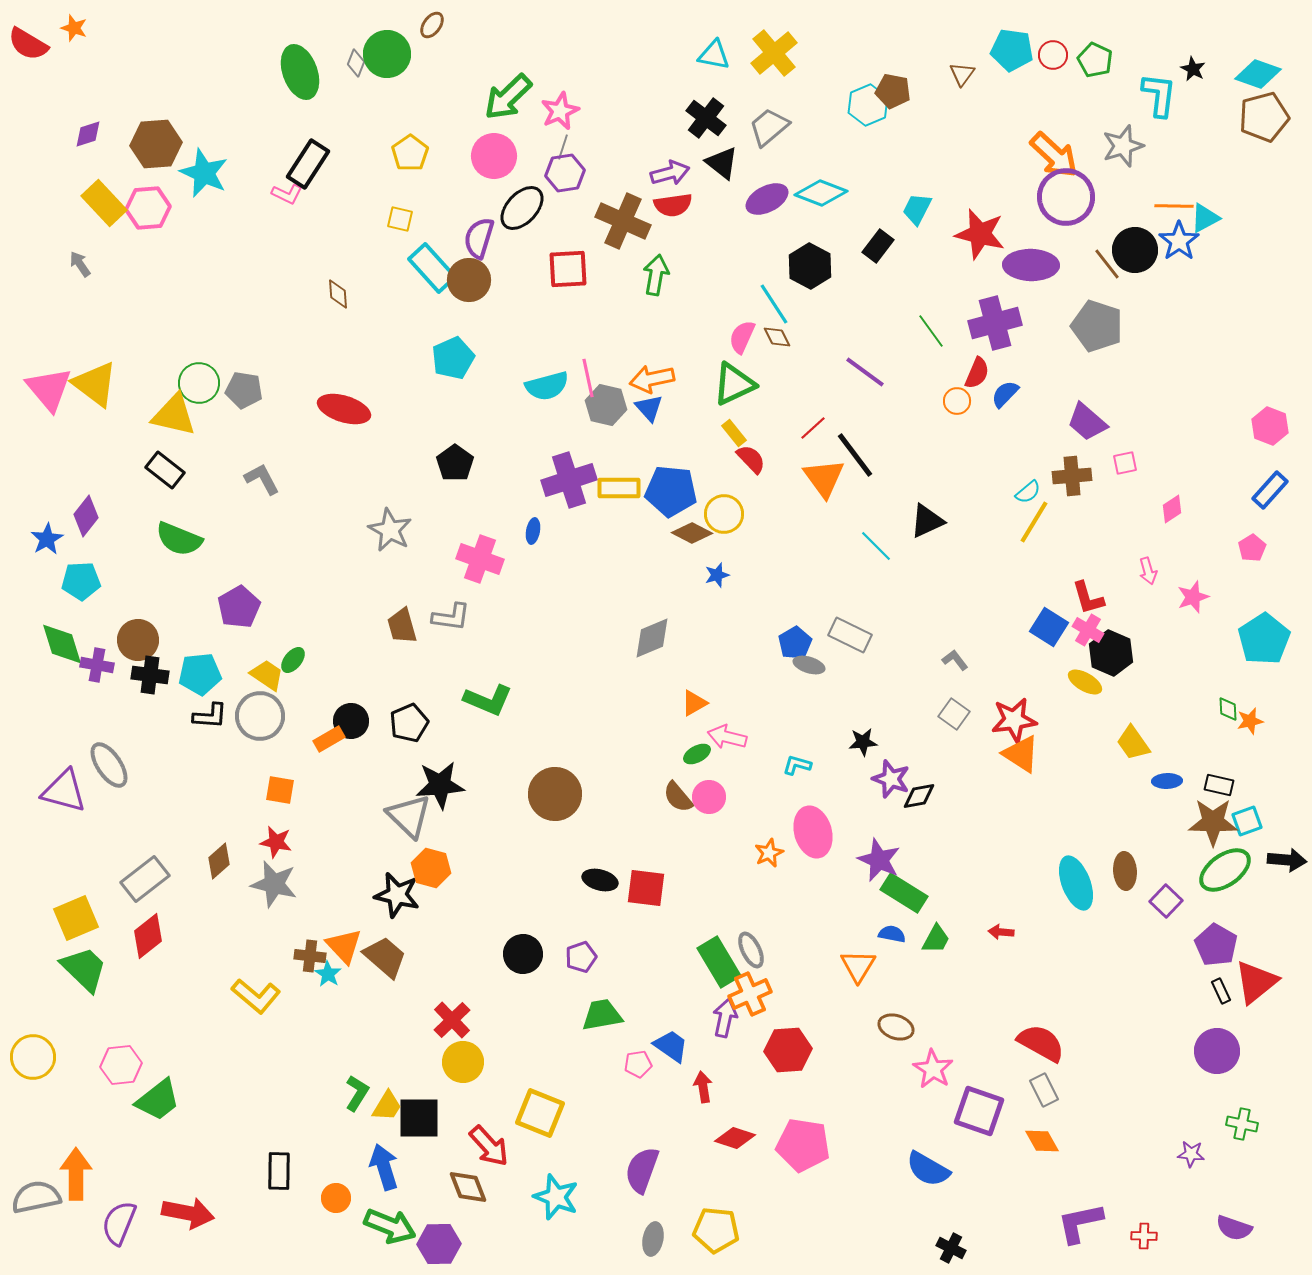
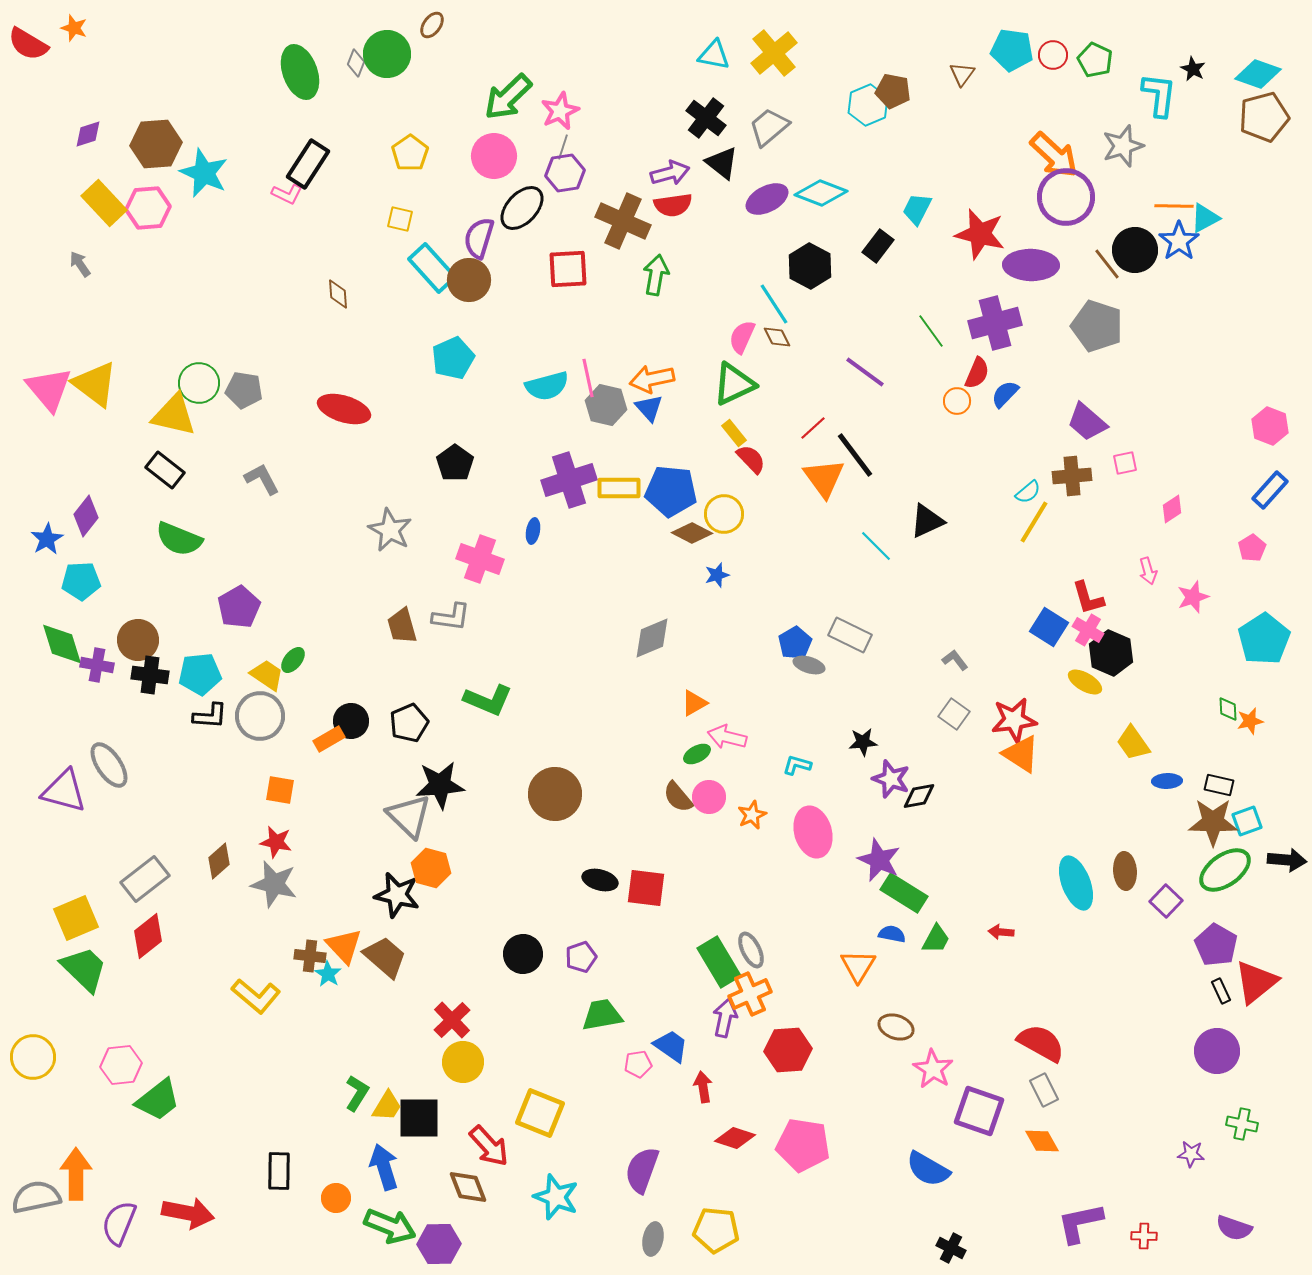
orange star at (769, 853): moved 17 px left, 38 px up
